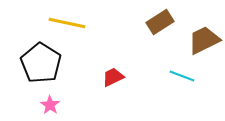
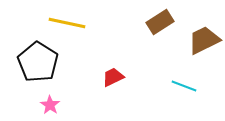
black pentagon: moved 3 px left, 1 px up
cyan line: moved 2 px right, 10 px down
